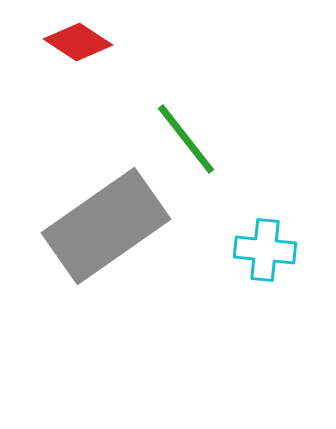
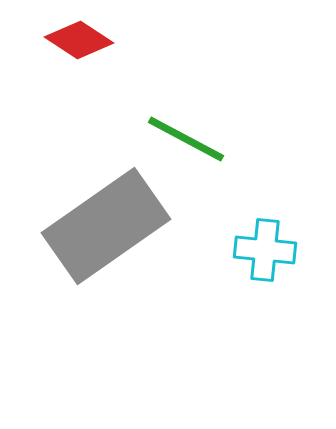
red diamond: moved 1 px right, 2 px up
green line: rotated 24 degrees counterclockwise
